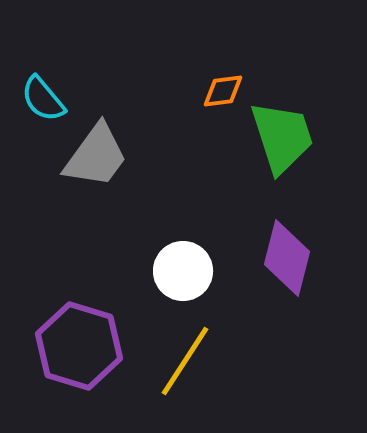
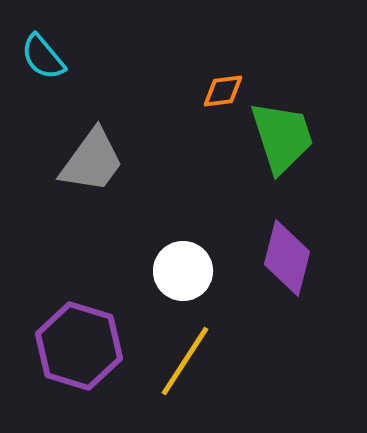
cyan semicircle: moved 42 px up
gray trapezoid: moved 4 px left, 5 px down
